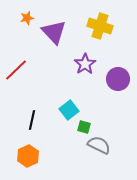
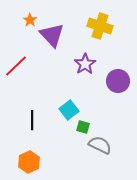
orange star: moved 3 px right, 2 px down; rotated 24 degrees counterclockwise
purple triangle: moved 2 px left, 3 px down
red line: moved 4 px up
purple circle: moved 2 px down
black line: rotated 12 degrees counterclockwise
green square: moved 1 px left
gray semicircle: moved 1 px right
orange hexagon: moved 1 px right, 6 px down
